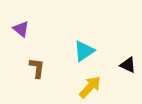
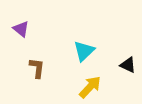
cyan triangle: rotated 10 degrees counterclockwise
